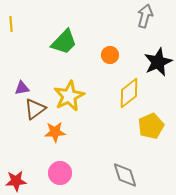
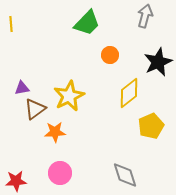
green trapezoid: moved 23 px right, 19 px up
